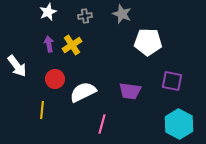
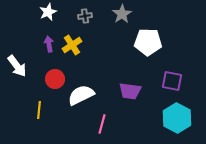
gray star: rotated 18 degrees clockwise
white semicircle: moved 2 px left, 3 px down
yellow line: moved 3 px left
cyan hexagon: moved 2 px left, 6 px up
